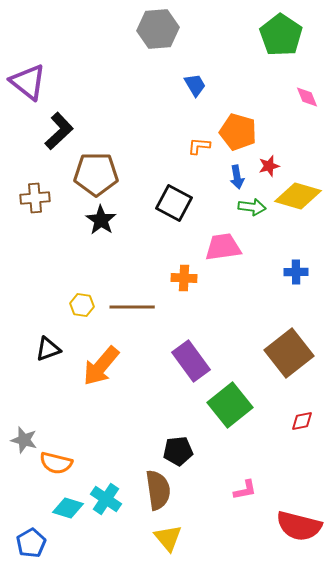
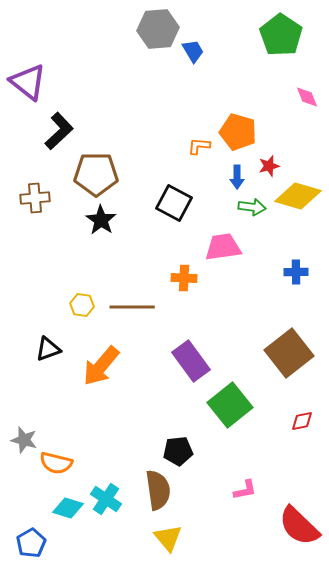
blue trapezoid: moved 2 px left, 34 px up
blue arrow: rotated 10 degrees clockwise
red semicircle: rotated 30 degrees clockwise
